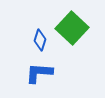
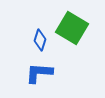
green square: rotated 12 degrees counterclockwise
